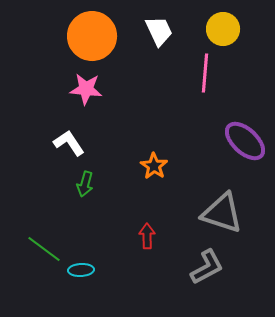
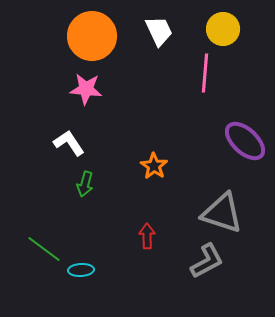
gray L-shape: moved 6 px up
